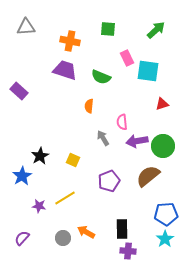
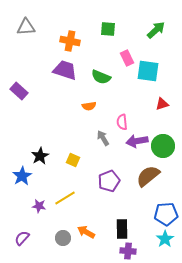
orange semicircle: rotated 104 degrees counterclockwise
